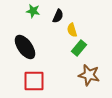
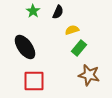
green star: rotated 24 degrees clockwise
black semicircle: moved 4 px up
yellow semicircle: rotated 88 degrees clockwise
